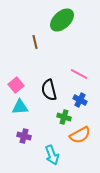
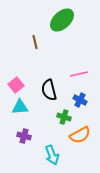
pink line: rotated 42 degrees counterclockwise
